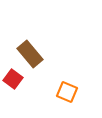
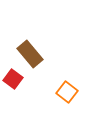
orange square: rotated 15 degrees clockwise
